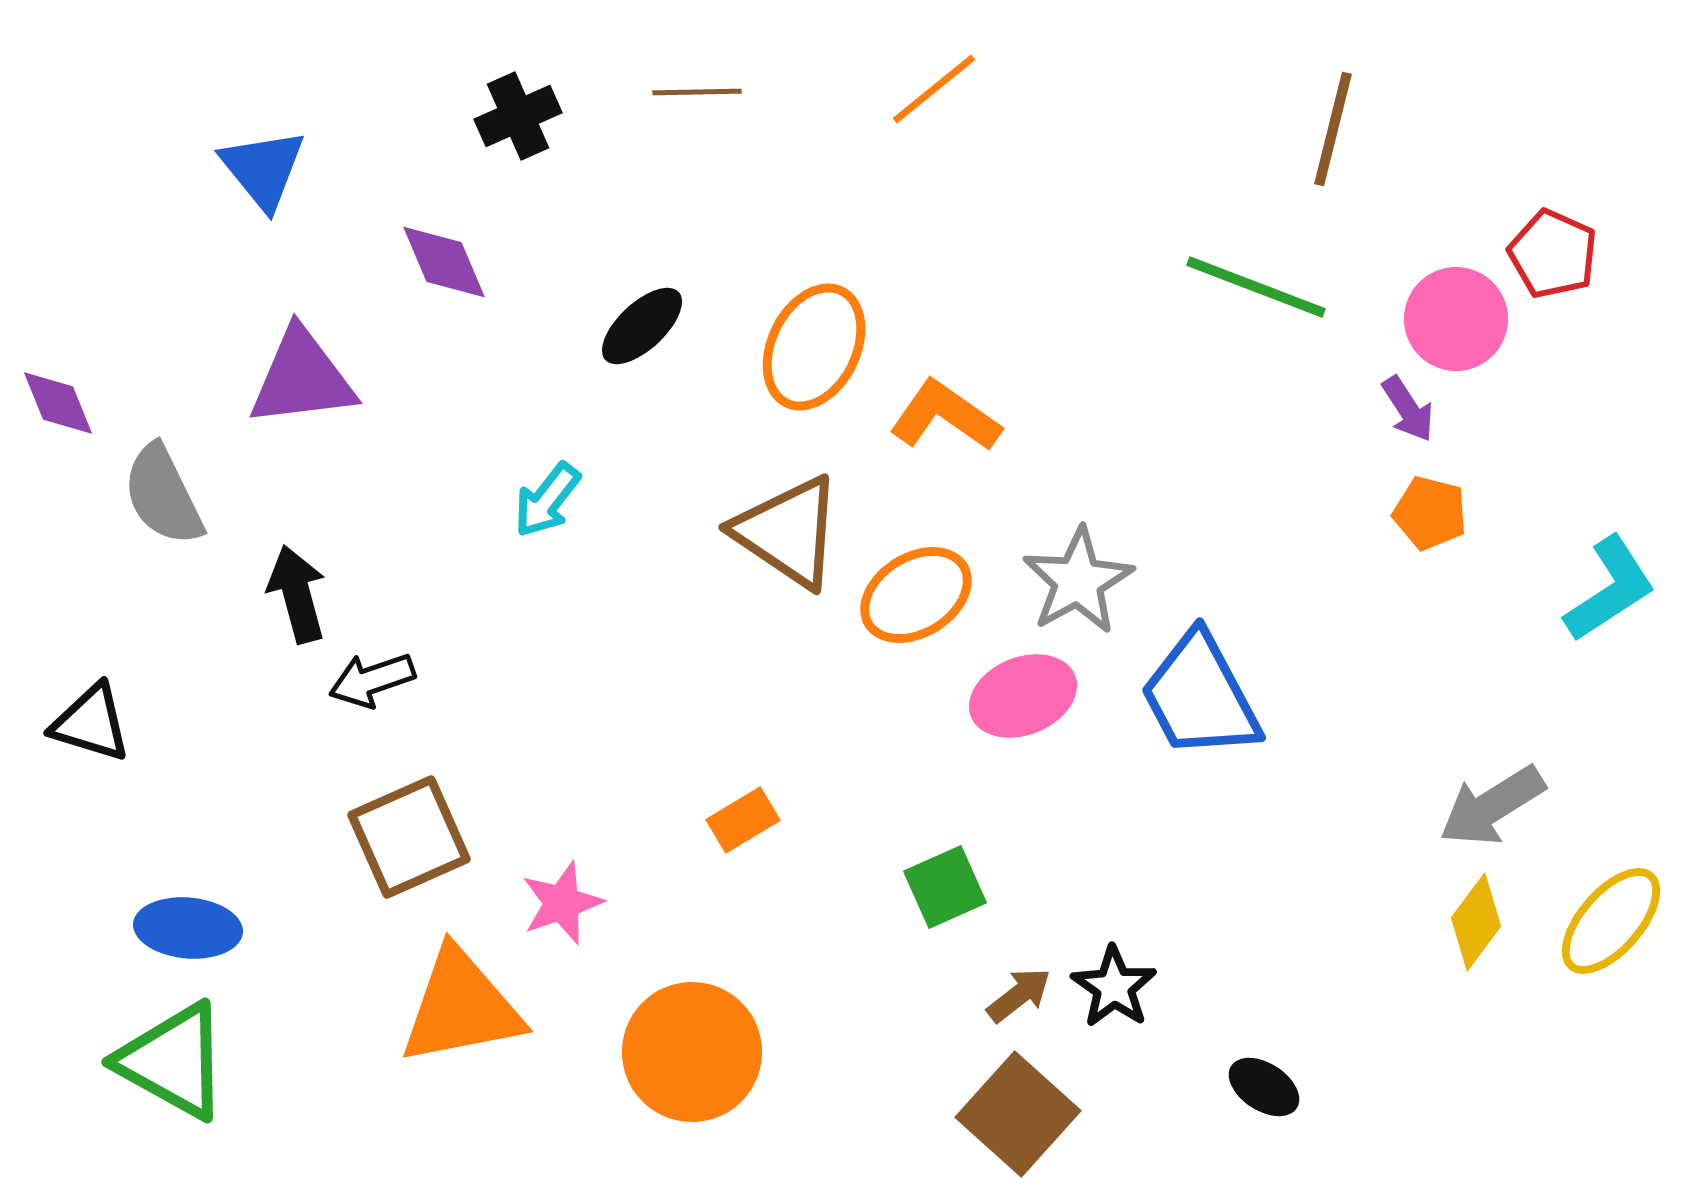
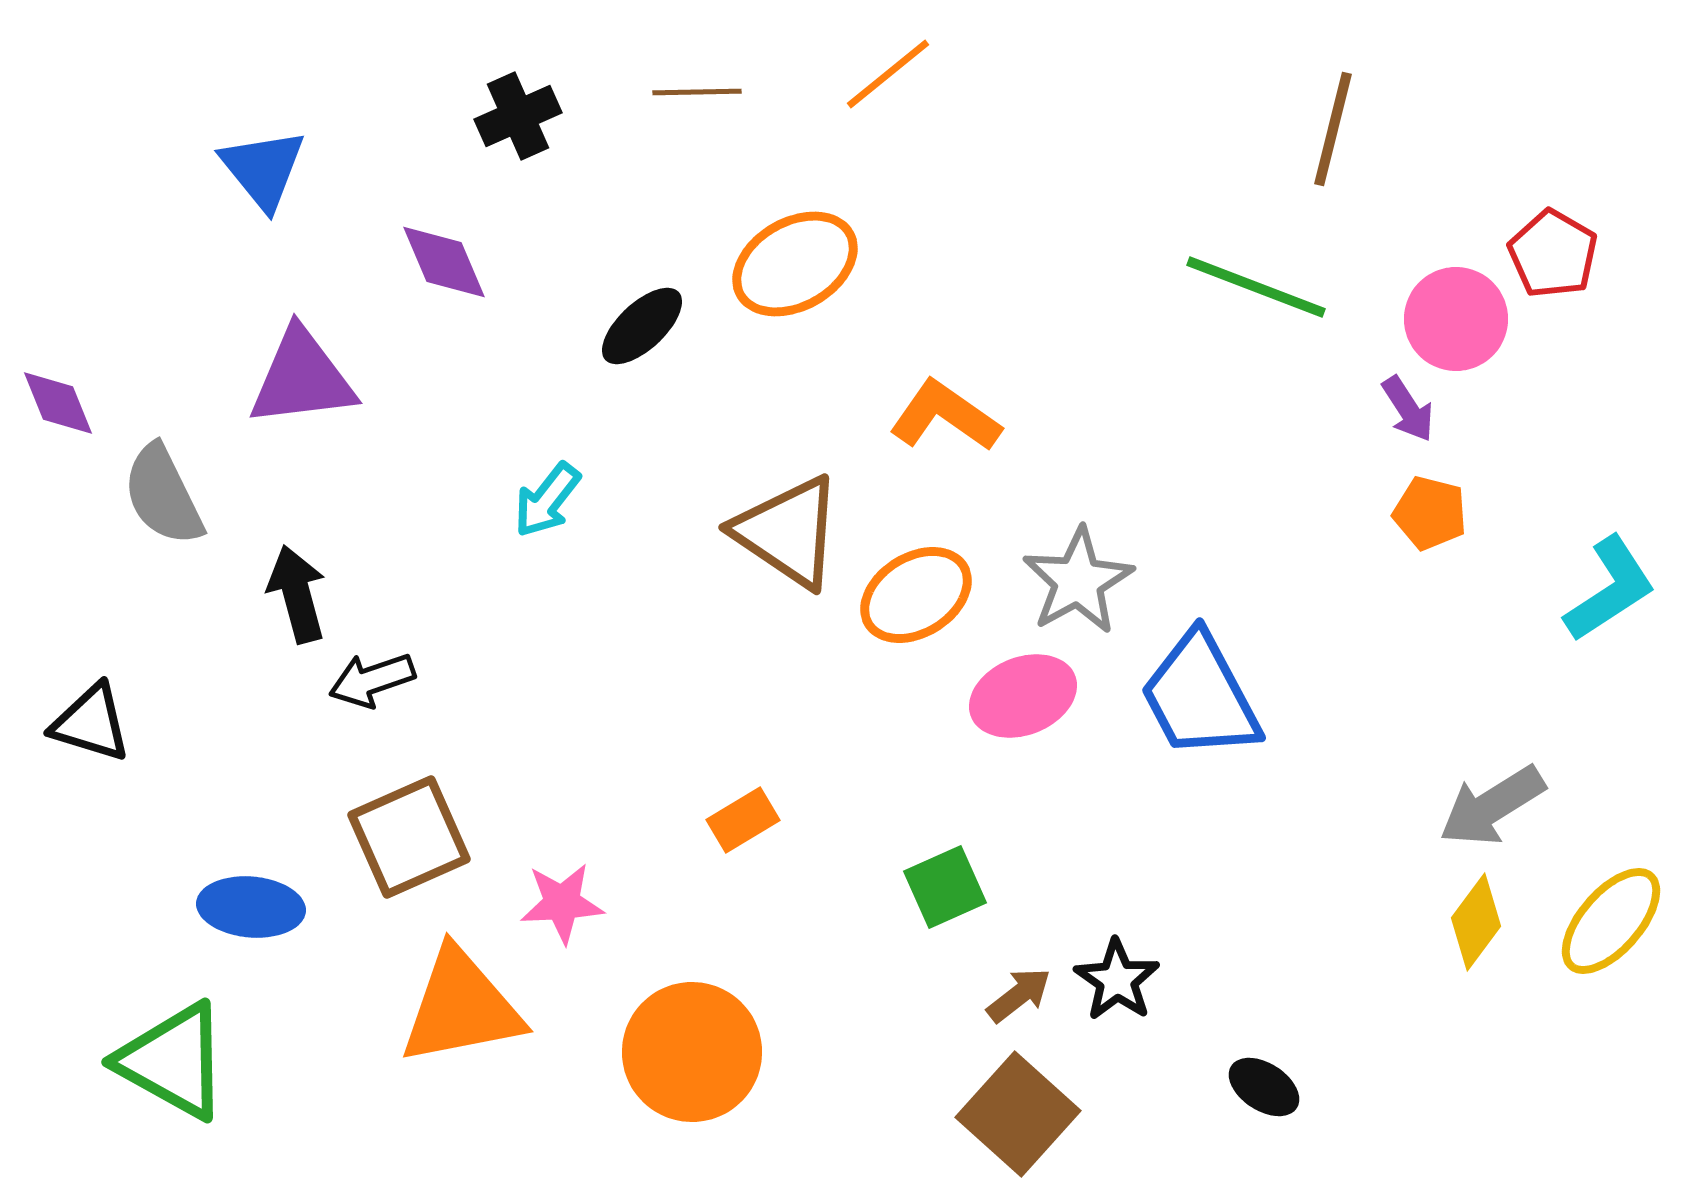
orange line at (934, 89): moved 46 px left, 15 px up
red pentagon at (1553, 254): rotated 6 degrees clockwise
orange ellipse at (814, 347): moved 19 px left, 83 px up; rotated 34 degrees clockwise
pink star at (562, 903): rotated 16 degrees clockwise
blue ellipse at (188, 928): moved 63 px right, 21 px up
black star at (1114, 987): moved 3 px right, 7 px up
